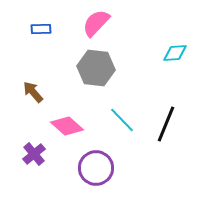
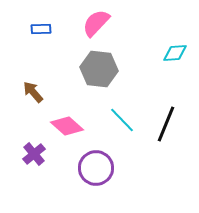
gray hexagon: moved 3 px right, 1 px down
